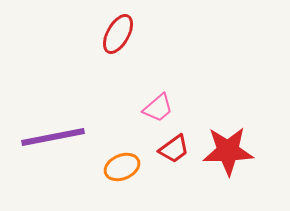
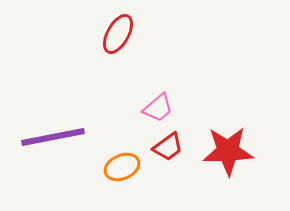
red trapezoid: moved 6 px left, 2 px up
